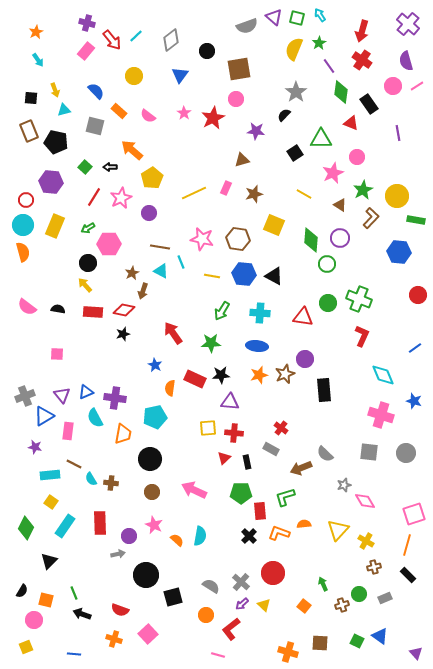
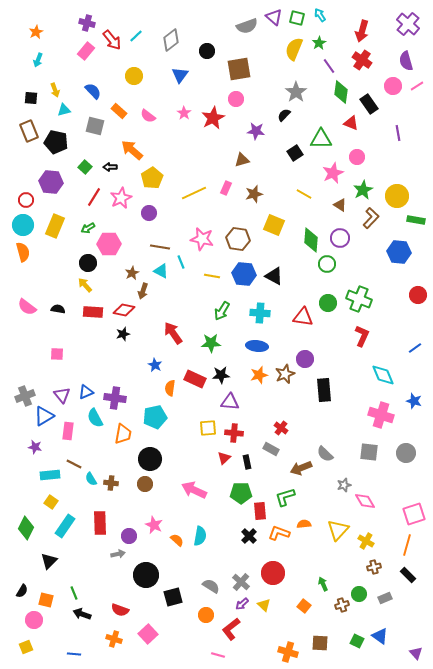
cyan arrow at (38, 60): rotated 56 degrees clockwise
blue semicircle at (96, 91): moved 3 px left
brown circle at (152, 492): moved 7 px left, 8 px up
